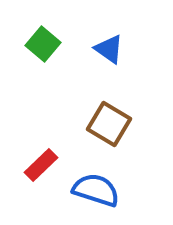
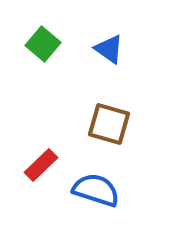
brown square: rotated 15 degrees counterclockwise
